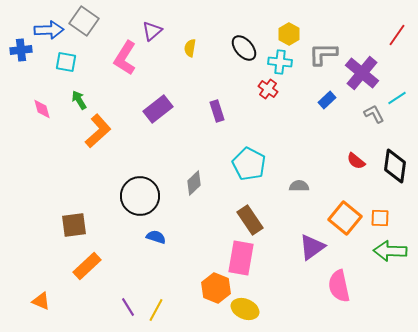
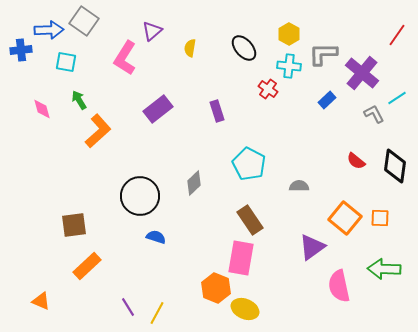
cyan cross at (280, 62): moved 9 px right, 4 px down
green arrow at (390, 251): moved 6 px left, 18 px down
yellow line at (156, 310): moved 1 px right, 3 px down
